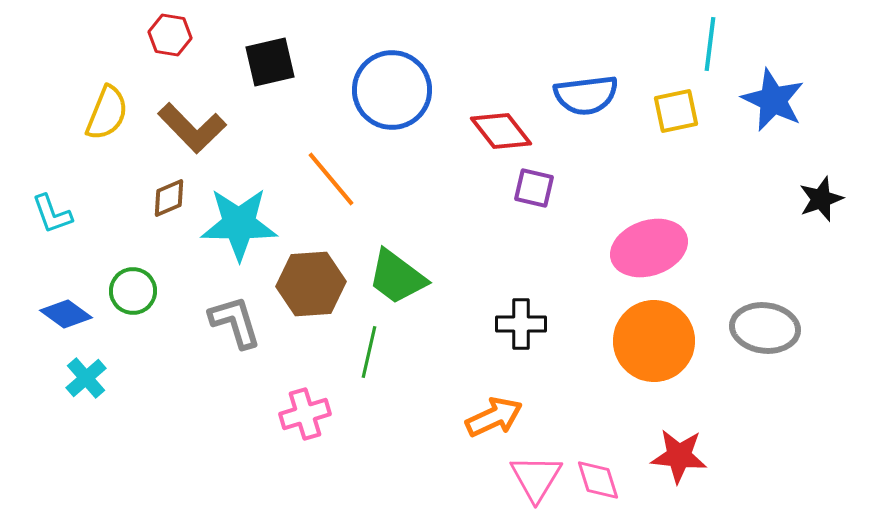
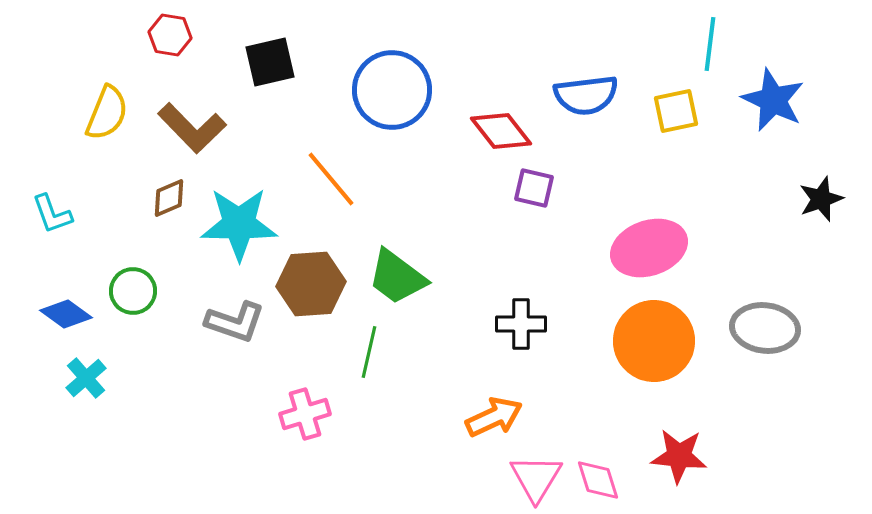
gray L-shape: rotated 126 degrees clockwise
